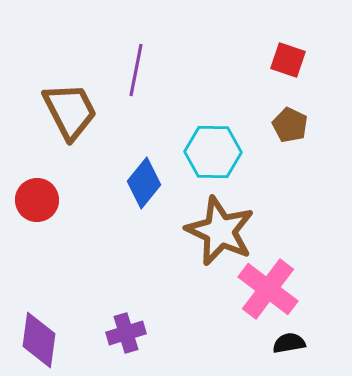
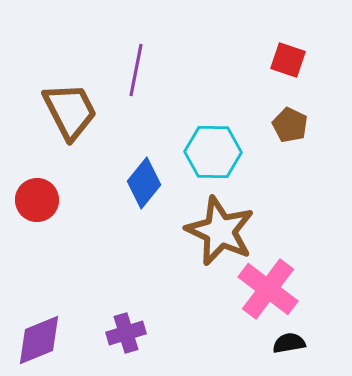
purple diamond: rotated 60 degrees clockwise
